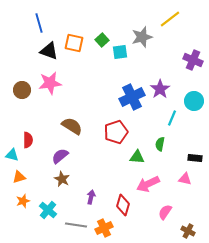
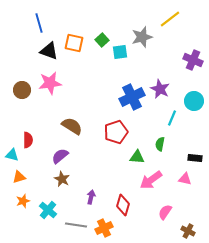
purple star: rotated 12 degrees counterclockwise
pink arrow: moved 3 px right, 4 px up; rotated 10 degrees counterclockwise
